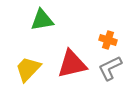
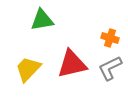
orange cross: moved 2 px right, 2 px up
